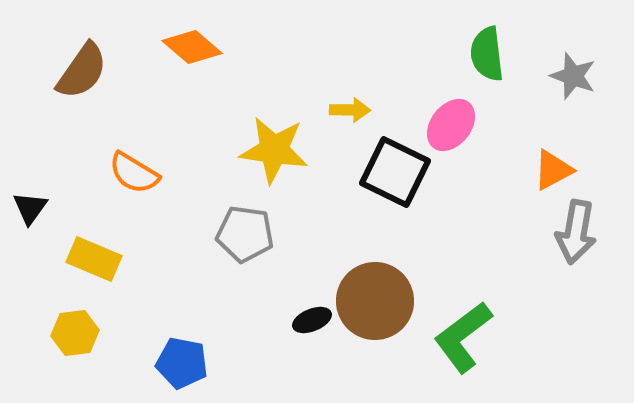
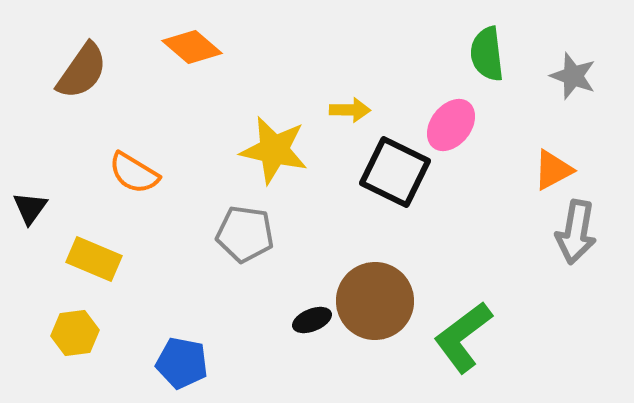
yellow star: rotated 4 degrees clockwise
